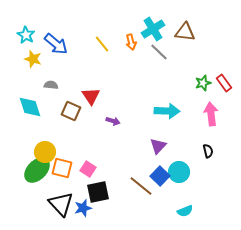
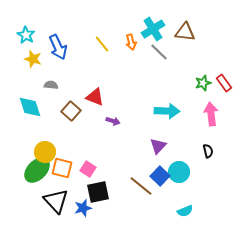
blue arrow: moved 2 px right, 3 px down; rotated 25 degrees clockwise
red triangle: moved 4 px right, 1 px down; rotated 36 degrees counterclockwise
brown square: rotated 18 degrees clockwise
black triangle: moved 5 px left, 3 px up
